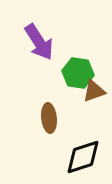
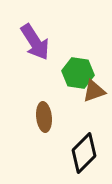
purple arrow: moved 4 px left
brown ellipse: moved 5 px left, 1 px up
black diamond: moved 1 px right, 4 px up; rotated 27 degrees counterclockwise
